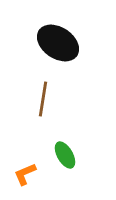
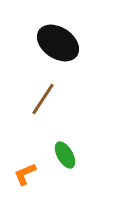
brown line: rotated 24 degrees clockwise
